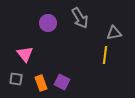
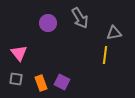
pink triangle: moved 6 px left, 1 px up
